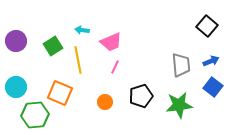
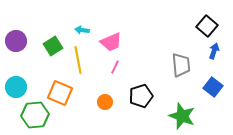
blue arrow: moved 3 px right, 10 px up; rotated 49 degrees counterclockwise
green star: moved 3 px right, 11 px down; rotated 28 degrees clockwise
